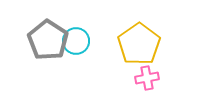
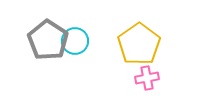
cyan circle: moved 1 px left
